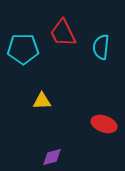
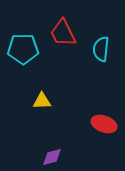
cyan semicircle: moved 2 px down
